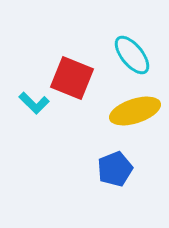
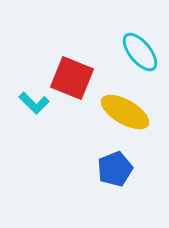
cyan ellipse: moved 8 px right, 3 px up
yellow ellipse: moved 10 px left, 1 px down; rotated 48 degrees clockwise
